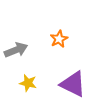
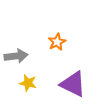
orange star: moved 2 px left, 3 px down
gray arrow: moved 6 px down; rotated 15 degrees clockwise
